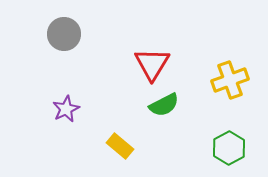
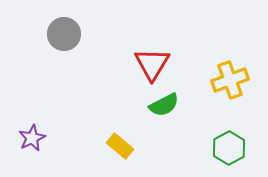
purple star: moved 34 px left, 29 px down
